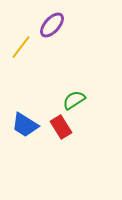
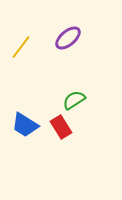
purple ellipse: moved 16 px right, 13 px down; rotated 8 degrees clockwise
